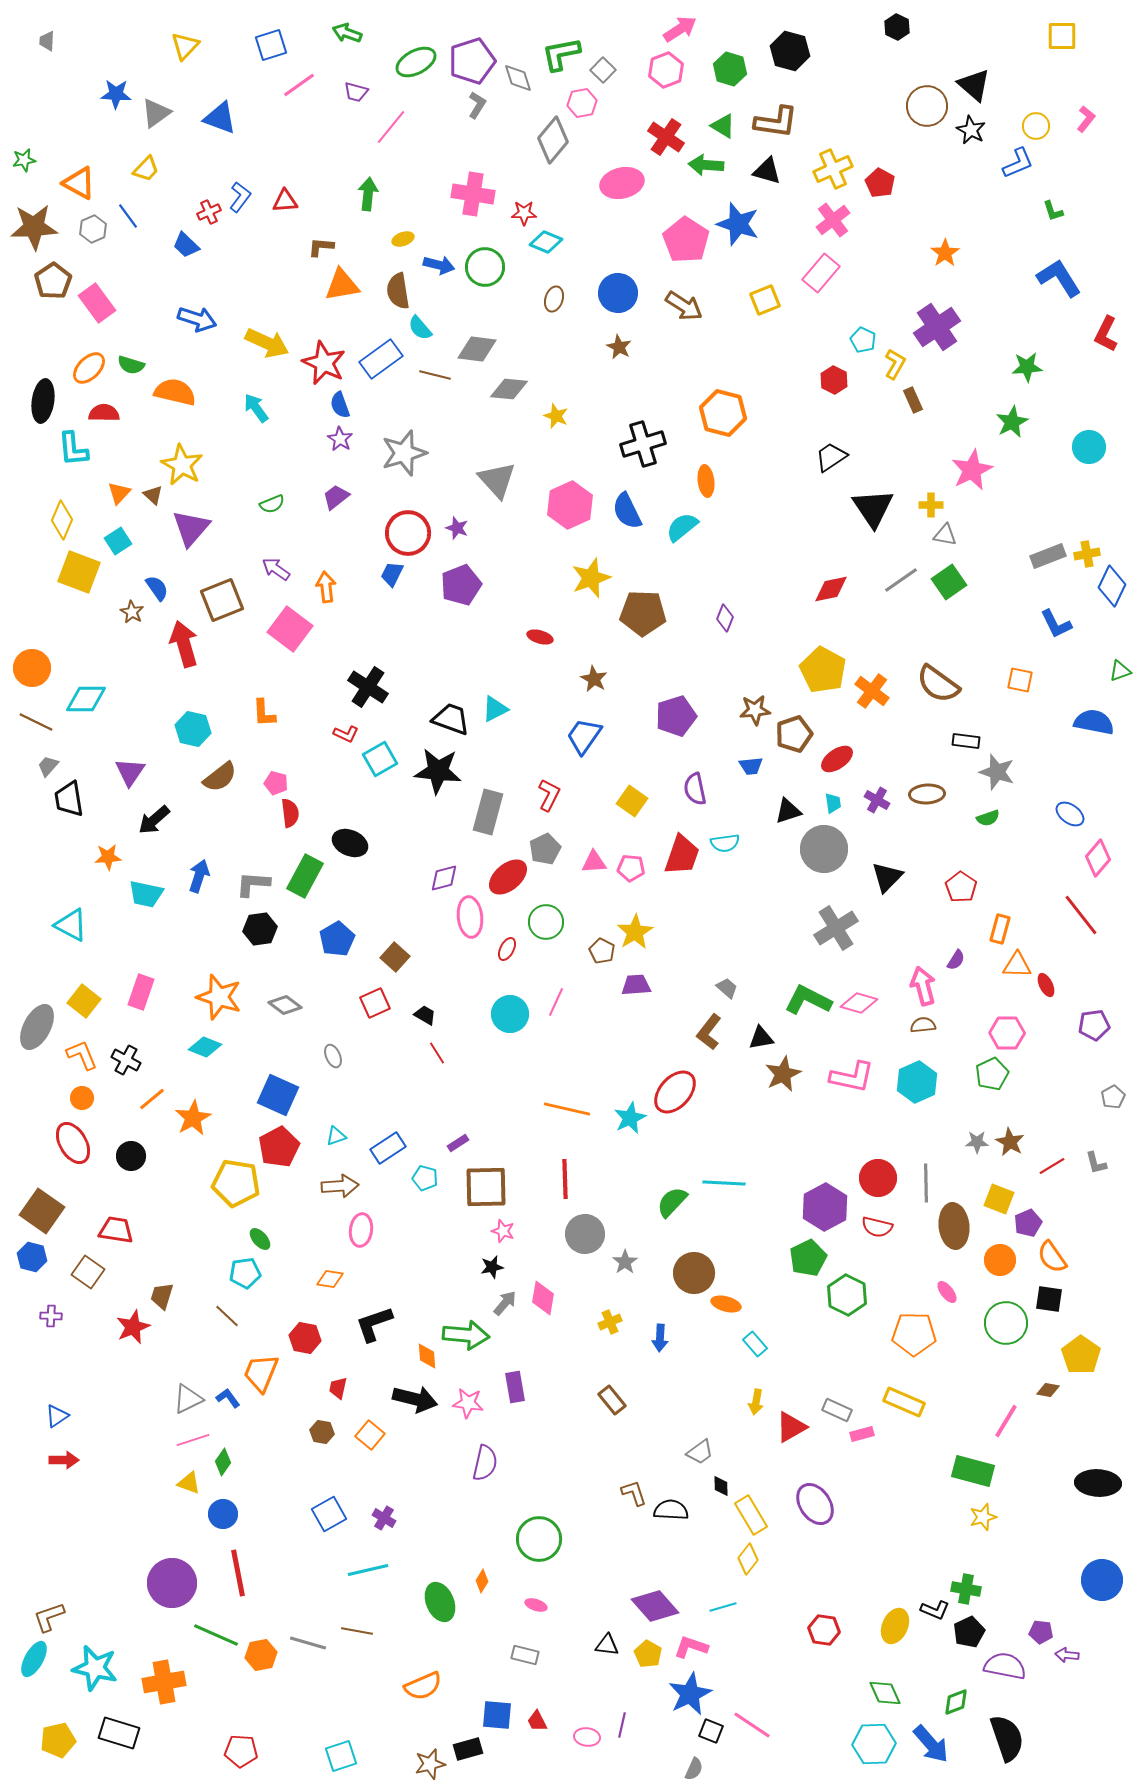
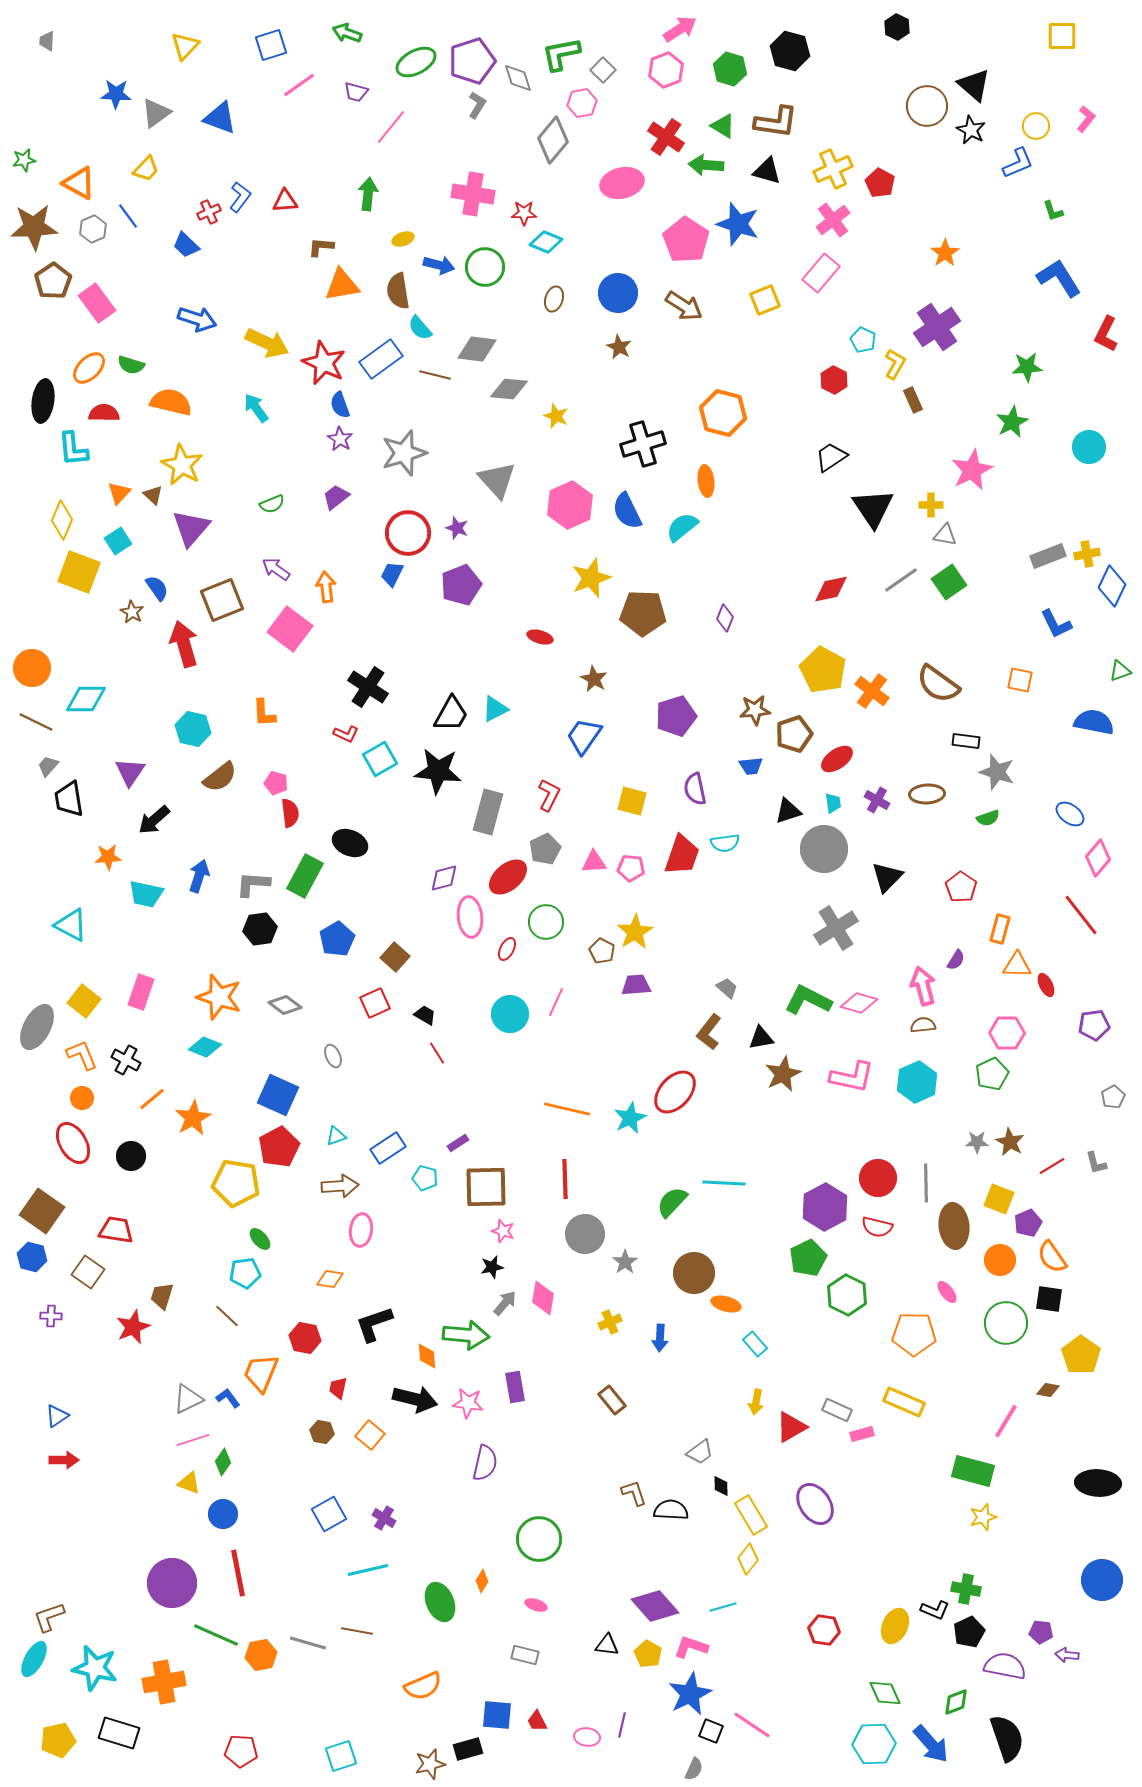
orange semicircle at (175, 392): moved 4 px left, 10 px down
black trapezoid at (451, 719): moved 5 px up; rotated 99 degrees clockwise
yellow square at (632, 801): rotated 20 degrees counterclockwise
